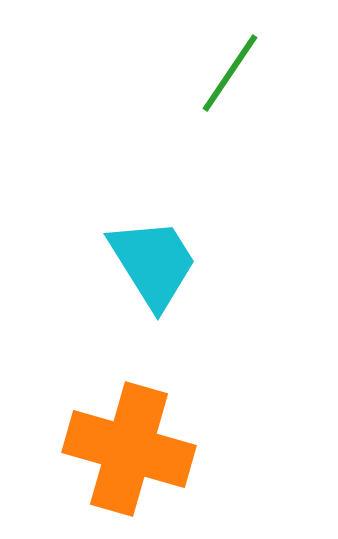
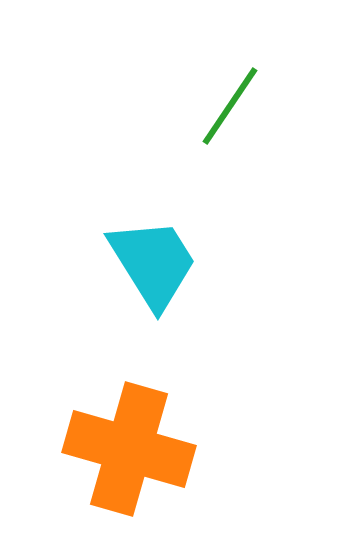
green line: moved 33 px down
